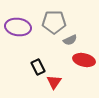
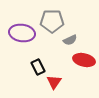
gray pentagon: moved 2 px left, 1 px up
purple ellipse: moved 4 px right, 6 px down
